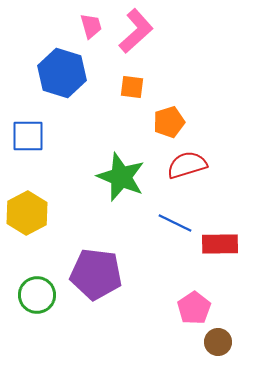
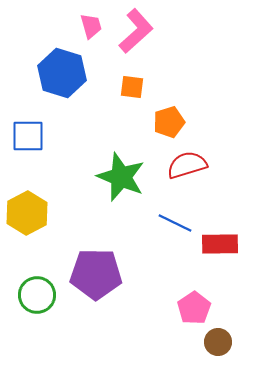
purple pentagon: rotated 6 degrees counterclockwise
